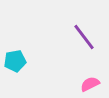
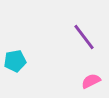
pink semicircle: moved 1 px right, 3 px up
